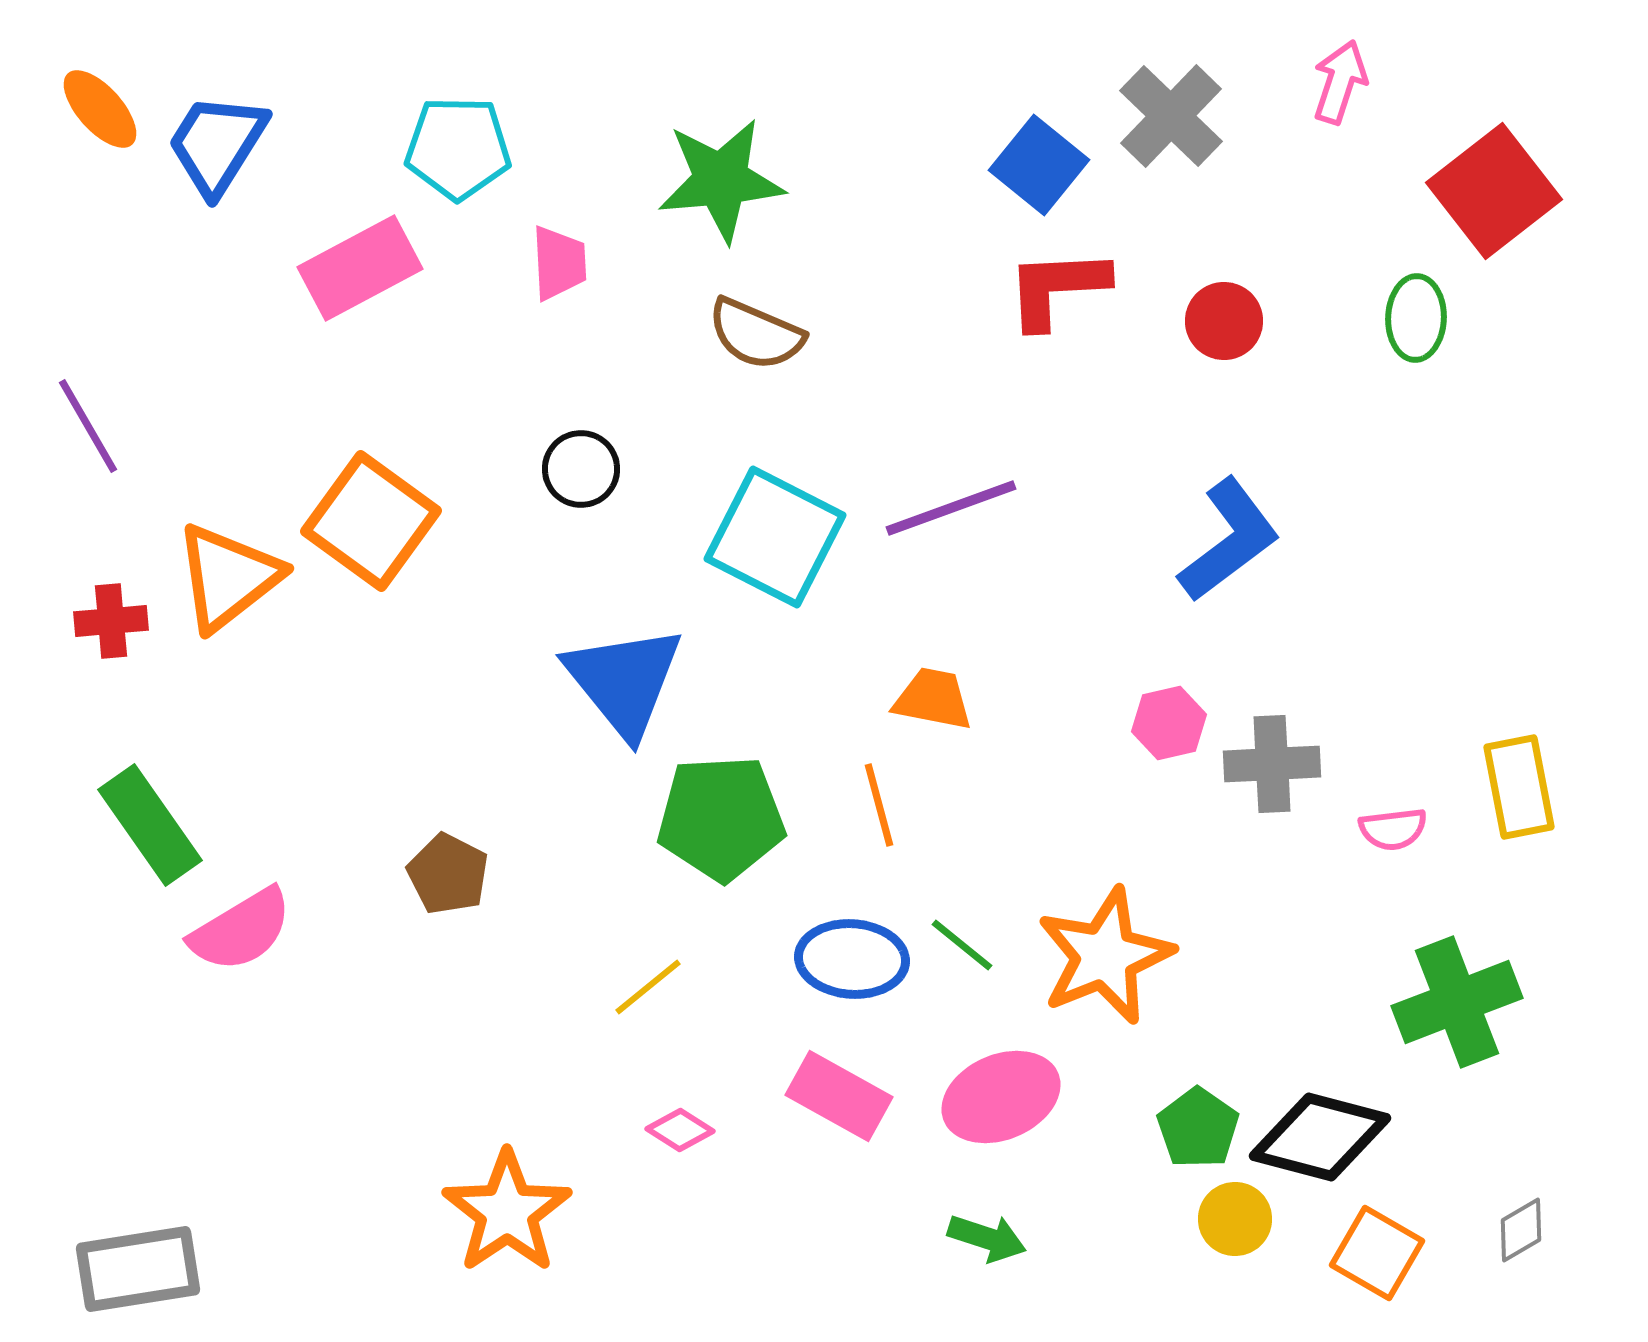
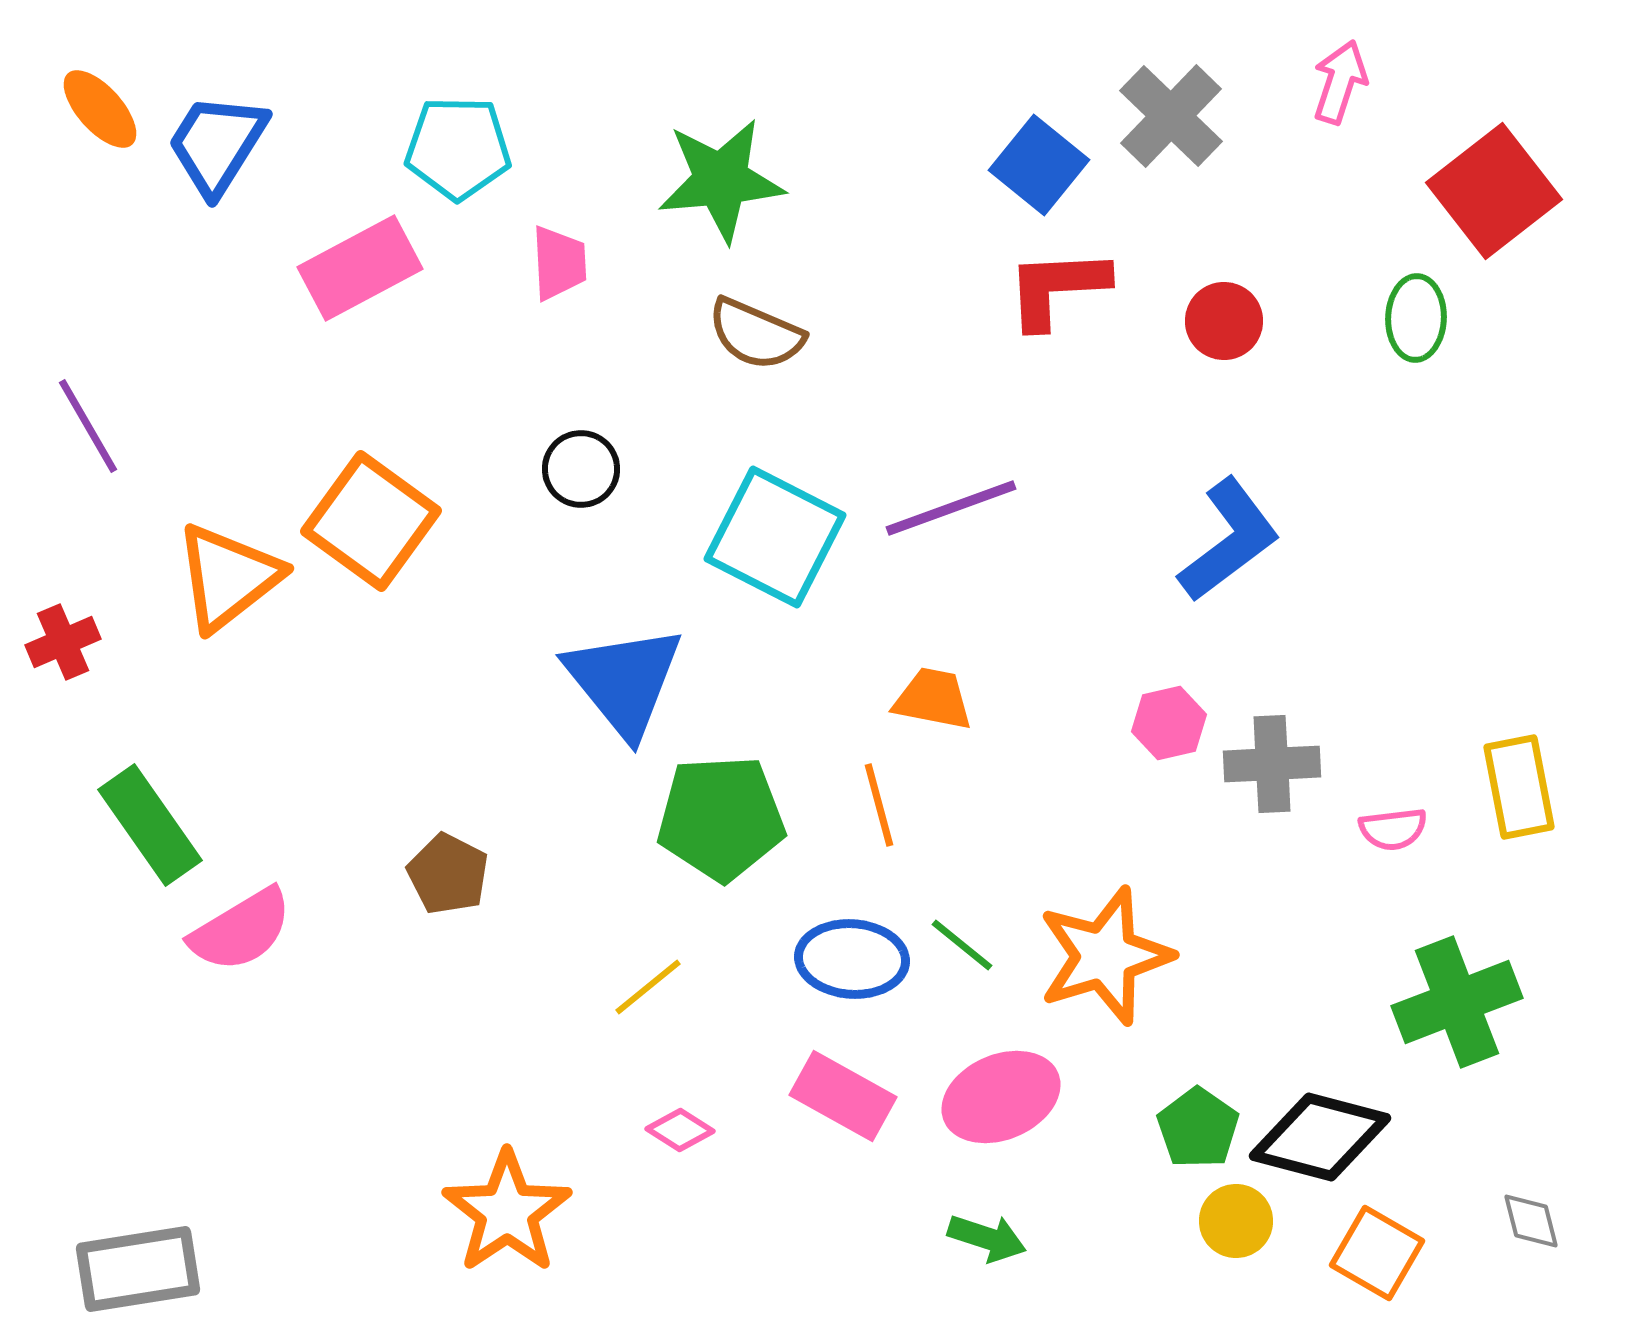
red cross at (111, 621): moved 48 px left, 21 px down; rotated 18 degrees counterclockwise
orange star at (1105, 956): rotated 5 degrees clockwise
pink rectangle at (839, 1096): moved 4 px right
yellow circle at (1235, 1219): moved 1 px right, 2 px down
gray diamond at (1521, 1230): moved 10 px right, 9 px up; rotated 74 degrees counterclockwise
